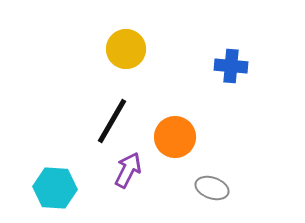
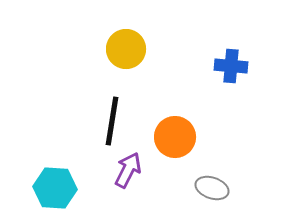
black line: rotated 21 degrees counterclockwise
